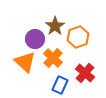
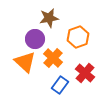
brown star: moved 6 px left, 8 px up; rotated 24 degrees clockwise
blue rectangle: rotated 12 degrees clockwise
